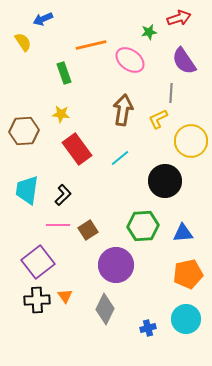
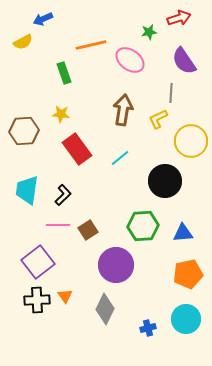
yellow semicircle: rotated 96 degrees clockwise
